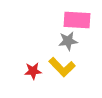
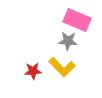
pink rectangle: rotated 20 degrees clockwise
gray star: rotated 12 degrees clockwise
